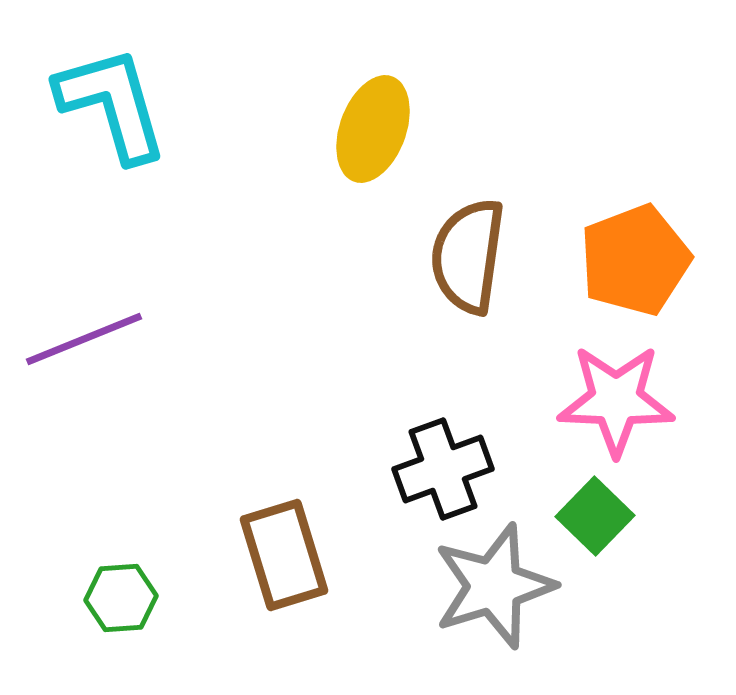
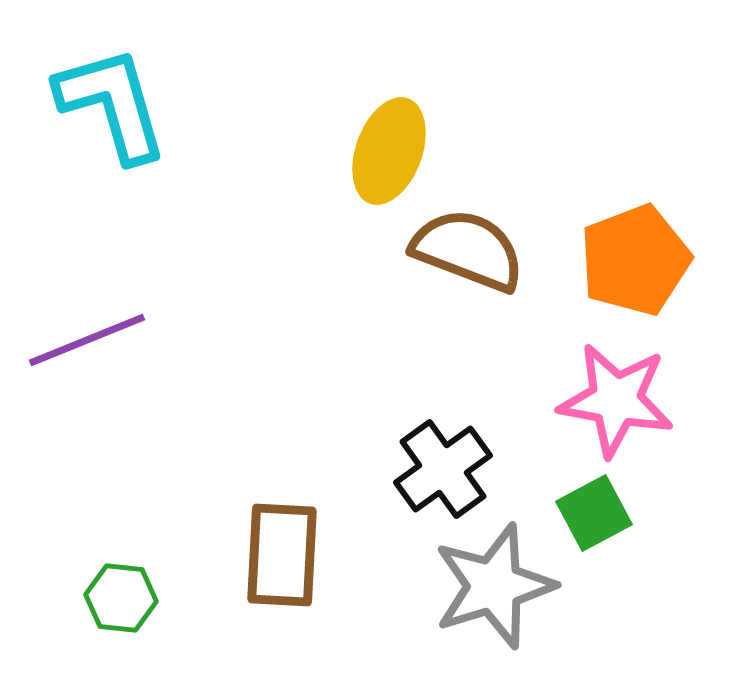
yellow ellipse: moved 16 px right, 22 px down
brown semicircle: moved 6 px up; rotated 103 degrees clockwise
purple line: moved 3 px right, 1 px down
pink star: rotated 8 degrees clockwise
black cross: rotated 16 degrees counterclockwise
green square: moved 1 px left, 3 px up; rotated 18 degrees clockwise
brown rectangle: moved 2 px left; rotated 20 degrees clockwise
green hexagon: rotated 10 degrees clockwise
